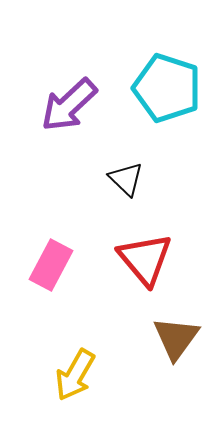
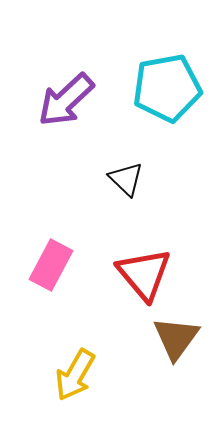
cyan pentagon: rotated 28 degrees counterclockwise
purple arrow: moved 3 px left, 5 px up
red triangle: moved 1 px left, 15 px down
